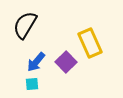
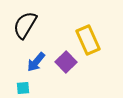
yellow rectangle: moved 2 px left, 3 px up
cyan square: moved 9 px left, 4 px down
